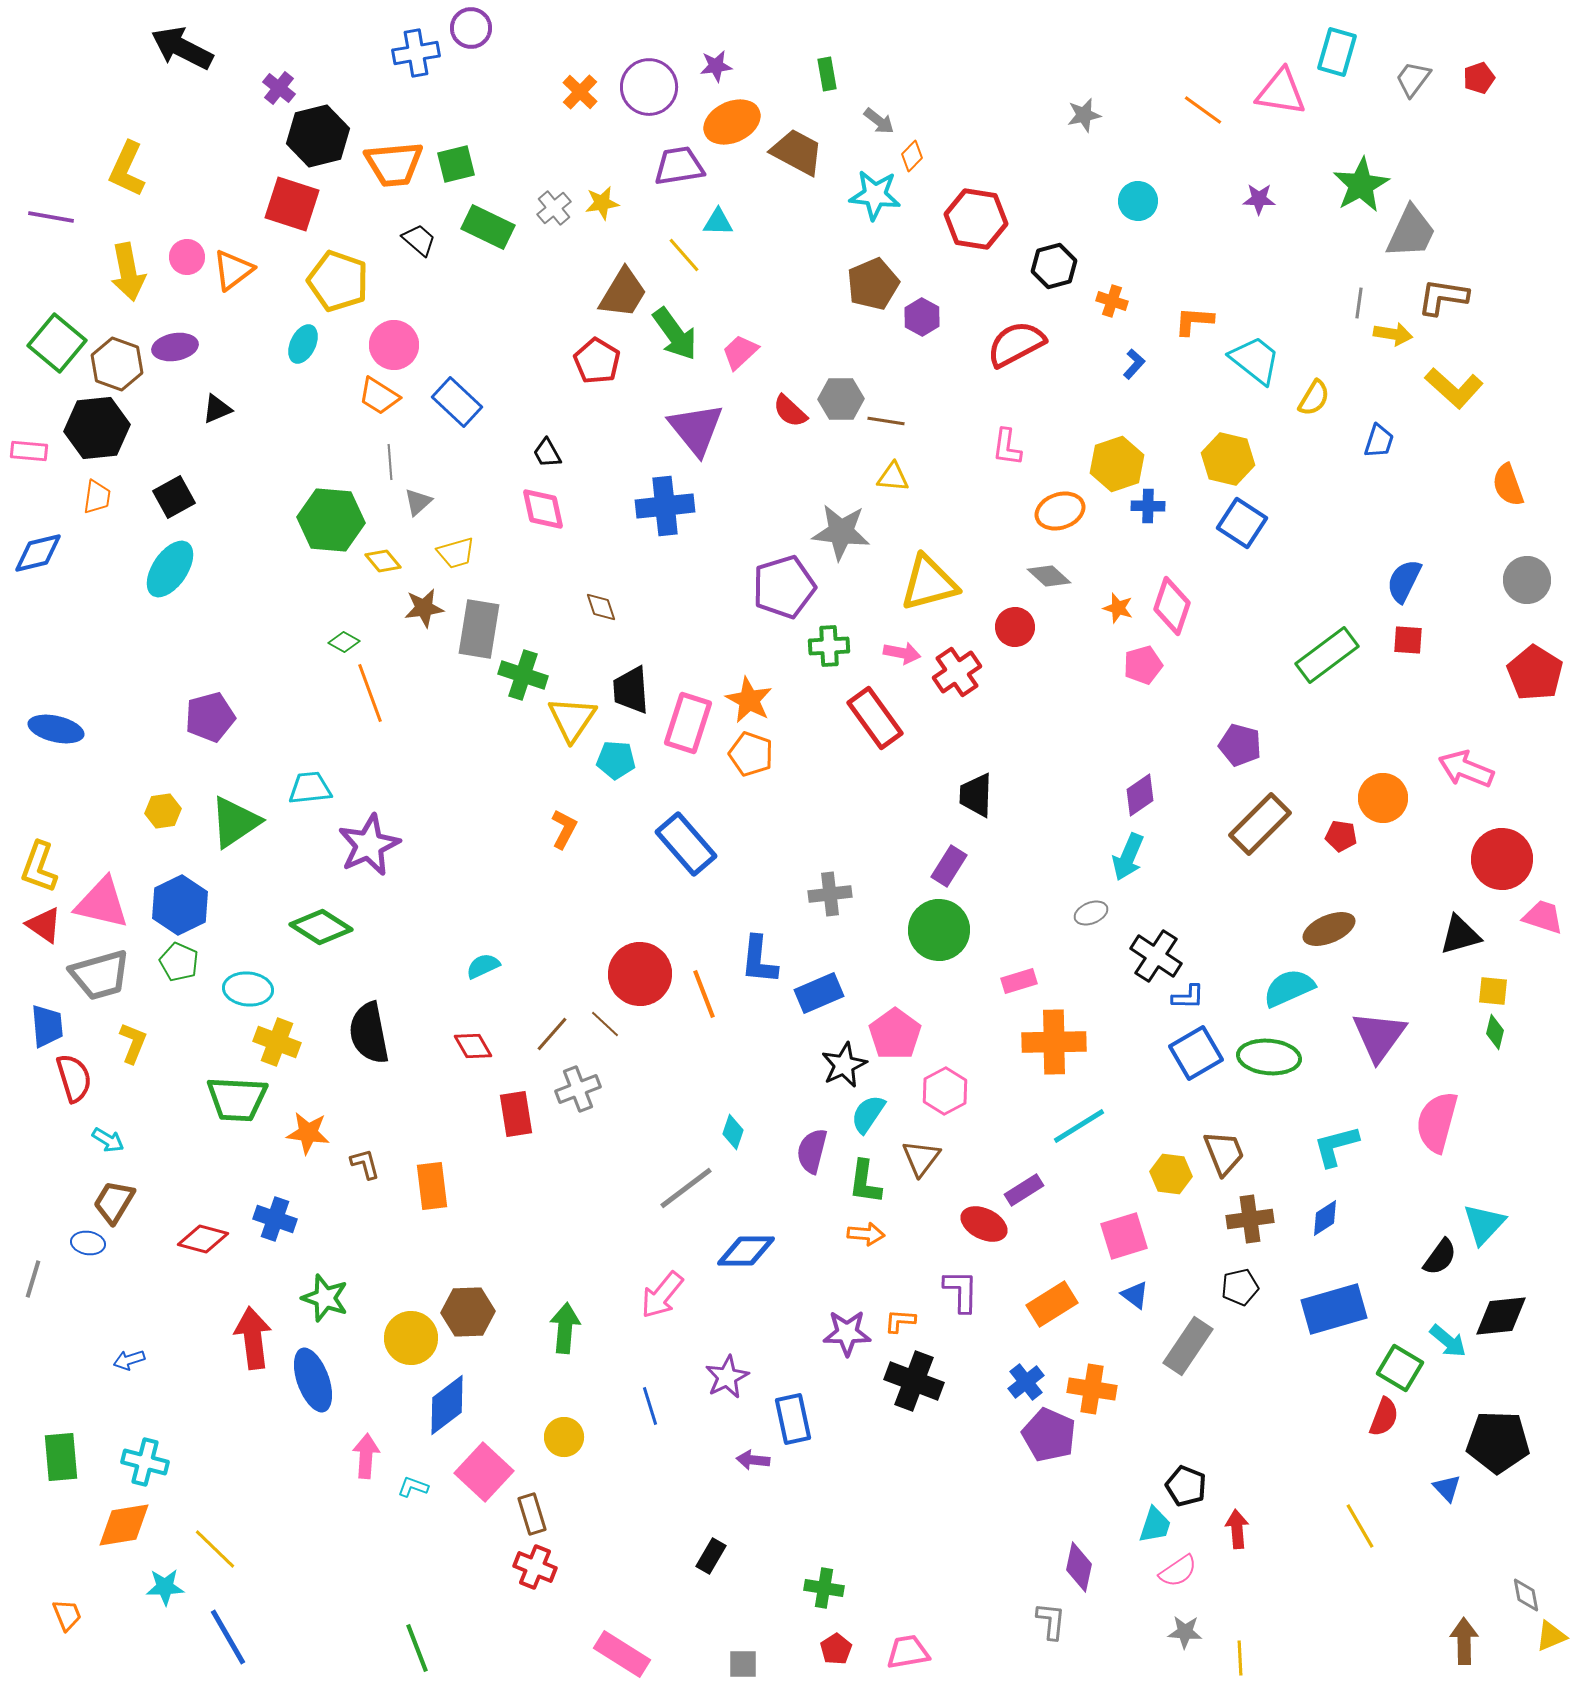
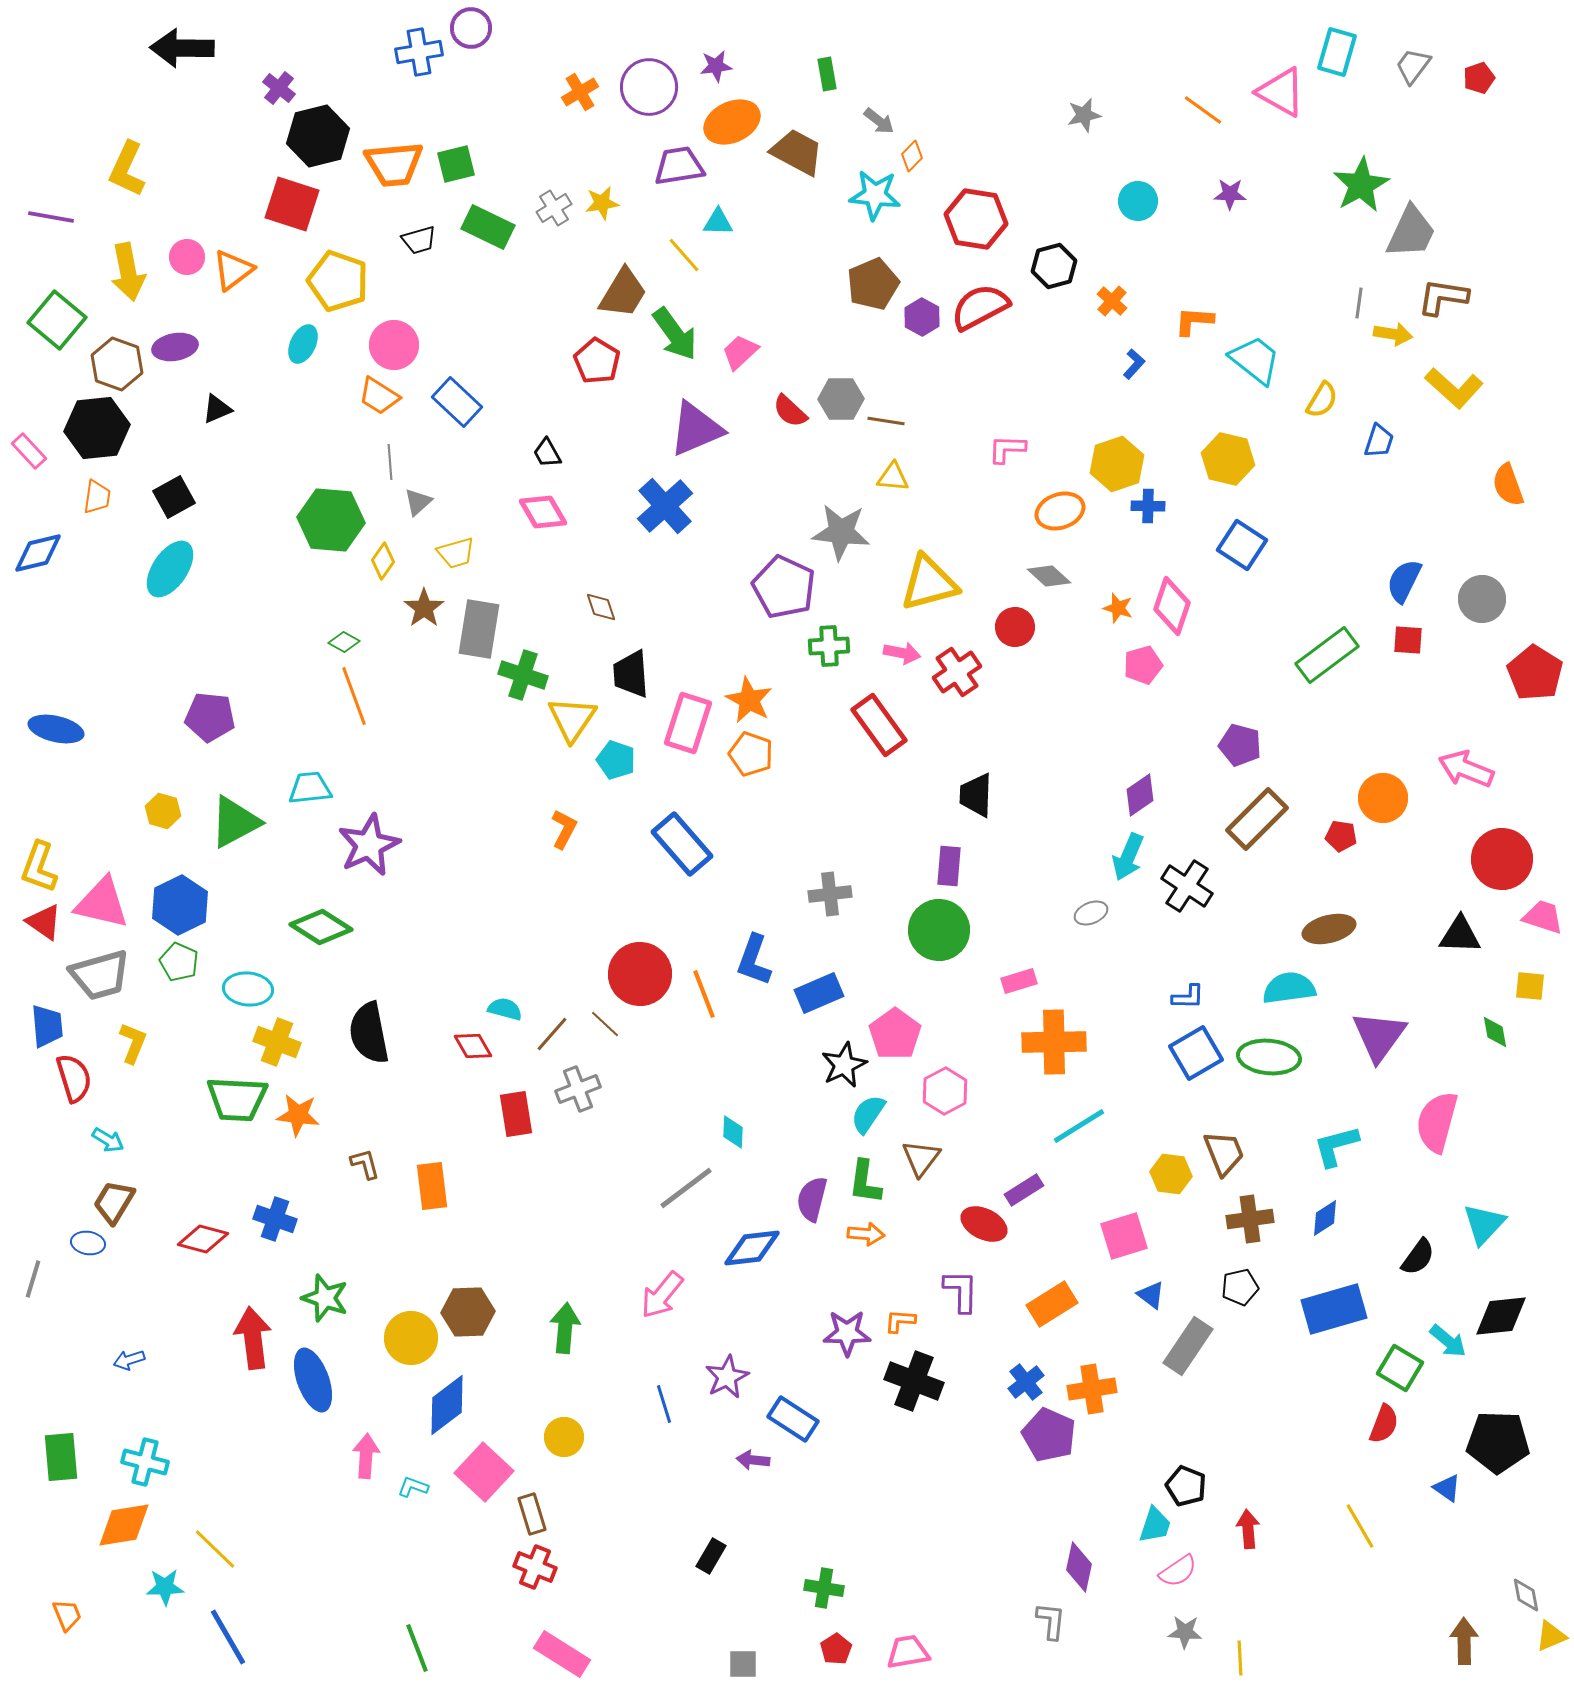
black arrow at (182, 48): rotated 26 degrees counterclockwise
blue cross at (416, 53): moved 3 px right, 1 px up
gray trapezoid at (1413, 79): moved 13 px up
orange cross at (580, 92): rotated 15 degrees clockwise
pink triangle at (1281, 92): rotated 20 degrees clockwise
purple star at (1259, 199): moved 29 px left, 5 px up
gray cross at (554, 208): rotated 8 degrees clockwise
black trapezoid at (419, 240): rotated 123 degrees clockwise
orange cross at (1112, 301): rotated 24 degrees clockwise
green square at (57, 343): moved 23 px up
red semicircle at (1016, 344): moved 36 px left, 37 px up
yellow semicircle at (1314, 398): moved 8 px right, 2 px down
purple triangle at (696, 429): rotated 46 degrees clockwise
pink L-shape at (1007, 447): moved 2 px down; rotated 84 degrees clockwise
pink rectangle at (29, 451): rotated 42 degrees clockwise
blue cross at (665, 506): rotated 36 degrees counterclockwise
pink diamond at (543, 509): moved 3 px down; rotated 18 degrees counterclockwise
blue square at (1242, 523): moved 22 px down
yellow diamond at (383, 561): rotated 75 degrees clockwise
gray circle at (1527, 580): moved 45 px left, 19 px down
purple pentagon at (784, 587): rotated 30 degrees counterclockwise
brown star at (424, 608): rotated 27 degrees counterclockwise
black trapezoid at (631, 690): moved 16 px up
orange line at (370, 693): moved 16 px left, 3 px down
purple pentagon at (210, 717): rotated 21 degrees clockwise
red rectangle at (875, 718): moved 4 px right, 7 px down
cyan pentagon at (616, 760): rotated 15 degrees clockwise
yellow hexagon at (163, 811): rotated 24 degrees clockwise
green triangle at (235, 822): rotated 6 degrees clockwise
brown rectangle at (1260, 824): moved 3 px left, 5 px up
blue rectangle at (686, 844): moved 4 px left
purple rectangle at (949, 866): rotated 27 degrees counterclockwise
red triangle at (44, 925): moved 3 px up
brown ellipse at (1329, 929): rotated 9 degrees clockwise
black triangle at (1460, 935): rotated 18 degrees clockwise
black cross at (1156, 956): moved 31 px right, 70 px up
blue L-shape at (759, 960): moved 5 px left; rotated 14 degrees clockwise
cyan semicircle at (483, 966): moved 22 px right, 43 px down; rotated 40 degrees clockwise
cyan semicircle at (1289, 988): rotated 16 degrees clockwise
yellow square at (1493, 991): moved 37 px right, 5 px up
green diamond at (1495, 1032): rotated 24 degrees counterclockwise
cyan diamond at (733, 1132): rotated 16 degrees counterclockwise
orange star at (308, 1133): moved 10 px left, 18 px up
purple semicircle at (812, 1151): moved 48 px down
blue diamond at (746, 1251): moved 6 px right, 3 px up; rotated 6 degrees counterclockwise
black semicircle at (1440, 1257): moved 22 px left
blue triangle at (1135, 1295): moved 16 px right
orange cross at (1092, 1389): rotated 18 degrees counterclockwise
blue line at (650, 1406): moved 14 px right, 2 px up
red semicircle at (1384, 1417): moved 7 px down
blue rectangle at (793, 1419): rotated 45 degrees counterclockwise
blue triangle at (1447, 1488): rotated 12 degrees counterclockwise
red arrow at (1237, 1529): moved 11 px right
pink rectangle at (622, 1654): moved 60 px left
